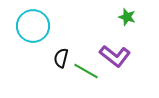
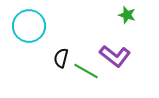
green star: moved 2 px up
cyan circle: moved 4 px left
